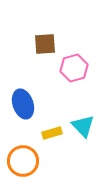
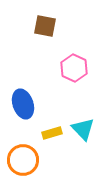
brown square: moved 18 px up; rotated 15 degrees clockwise
pink hexagon: rotated 20 degrees counterclockwise
cyan triangle: moved 3 px down
orange circle: moved 1 px up
